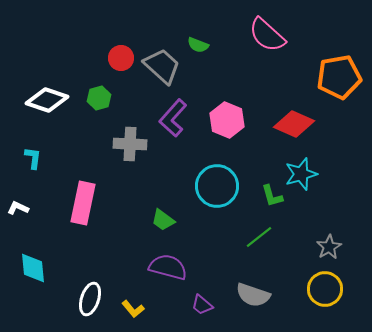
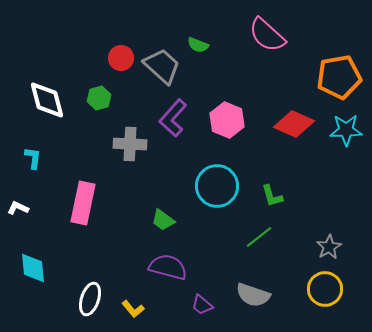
white diamond: rotated 57 degrees clockwise
cyan star: moved 45 px right, 44 px up; rotated 16 degrees clockwise
